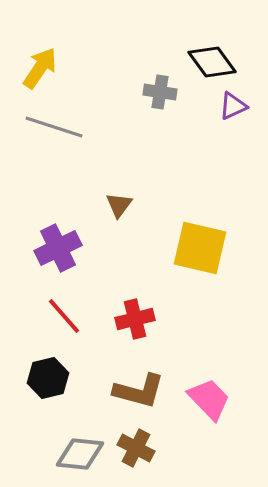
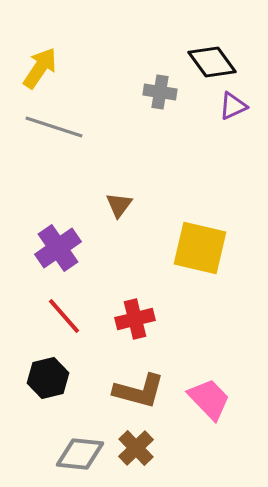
purple cross: rotated 9 degrees counterclockwise
brown cross: rotated 18 degrees clockwise
